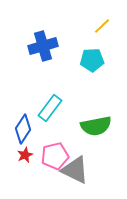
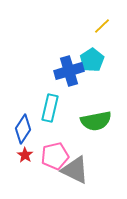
blue cross: moved 26 px right, 25 px down
cyan pentagon: rotated 30 degrees counterclockwise
cyan rectangle: rotated 24 degrees counterclockwise
green semicircle: moved 5 px up
red star: rotated 14 degrees counterclockwise
